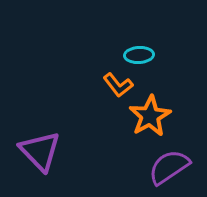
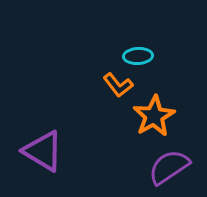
cyan ellipse: moved 1 px left, 1 px down
orange star: moved 4 px right
purple triangle: moved 3 px right; rotated 15 degrees counterclockwise
